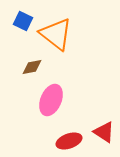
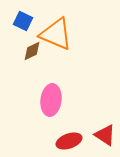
orange triangle: rotated 15 degrees counterclockwise
brown diamond: moved 16 px up; rotated 15 degrees counterclockwise
pink ellipse: rotated 16 degrees counterclockwise
red triangle: moved 1 px right, 3 px down
